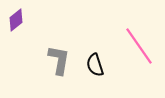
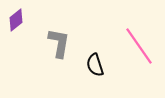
gray L-shape: moved 17 px up
